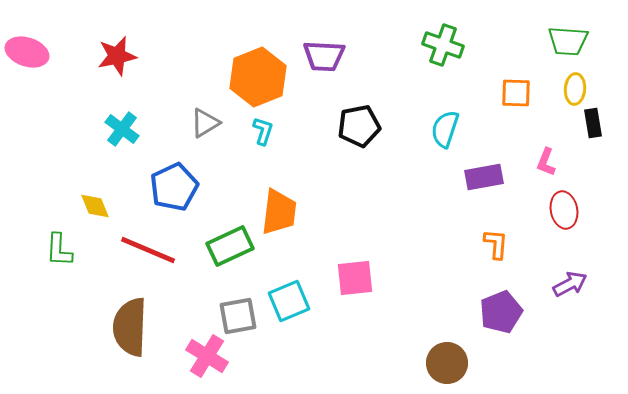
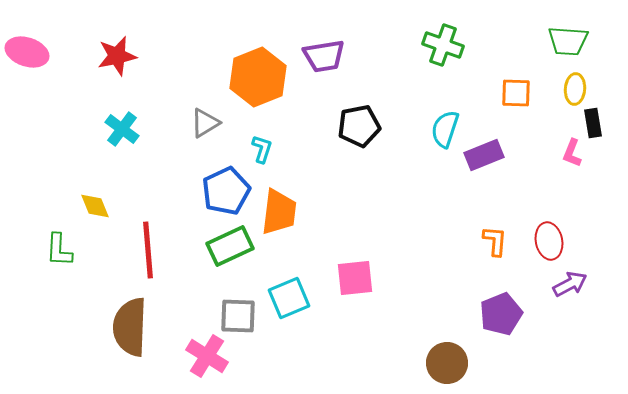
purple trapezoid: rotated 12 degrees counterclockwise
cyan L-shape: moved 1 px left, 18 px down
pink L-shape: moved 26 px right, 9 px up
purple rectangle: moved 22 px up; rotated 12 degrees counterclockwise
blue pentagon: moved 52 px right, 4 px down
red ellipse: moved 15 px left, 31 px down
orange L-shape: moved 1 px left, 3 px up
red line: rotated 62 degrees clockwise
cyan square: moved 3 px up
purple pentagon: moved 2 px down
gray square: rotated 12 degrees clockwise
